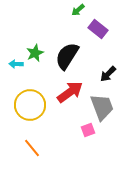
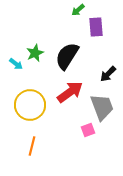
purple rectangle: moved 2 px left, 2 px up; rotated 48 degrees clockwise
cyan arrow: rotated 144 degrees counterclockwise
orange line: moved 2 px up; rotated 54 degrees clockwise
